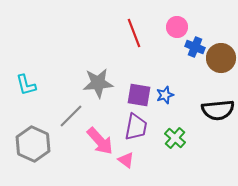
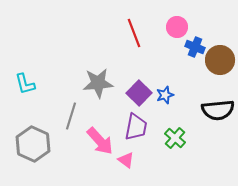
brown circle: moved 1 px left, 2 px down
cyan L-shape: moved 1 px left, 1 px up
purple square: moved 2 px up; rotated 35 degrees clockwise
gray line: rotated 28 degrees counterclockwise
